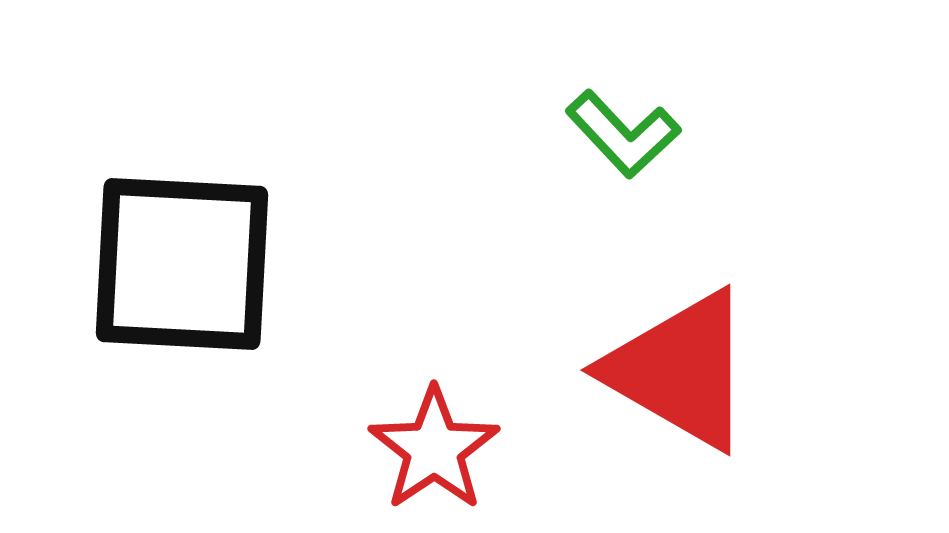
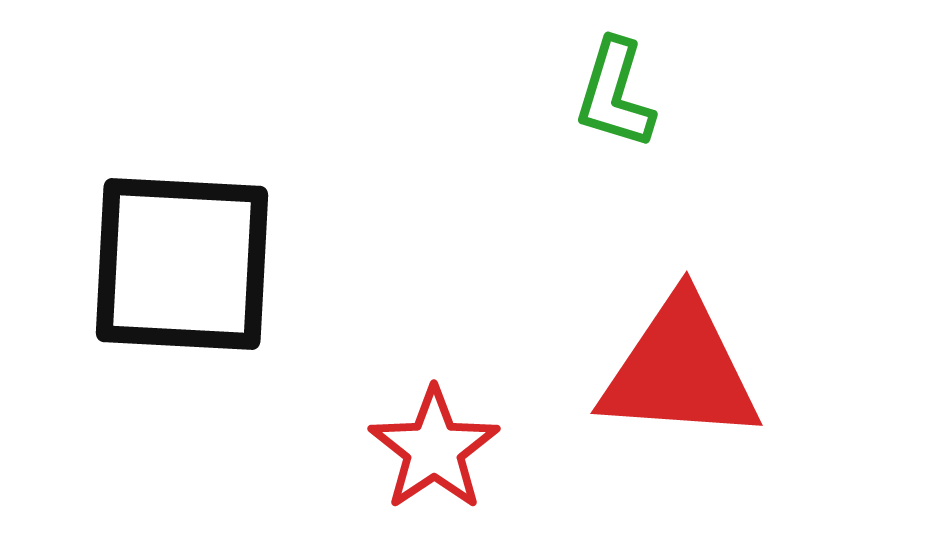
green L-shape: moved 8 px left, 40 px up; rotated 60 degrees clockwise
red triangle: rotated 26 degrees counterclockwise
